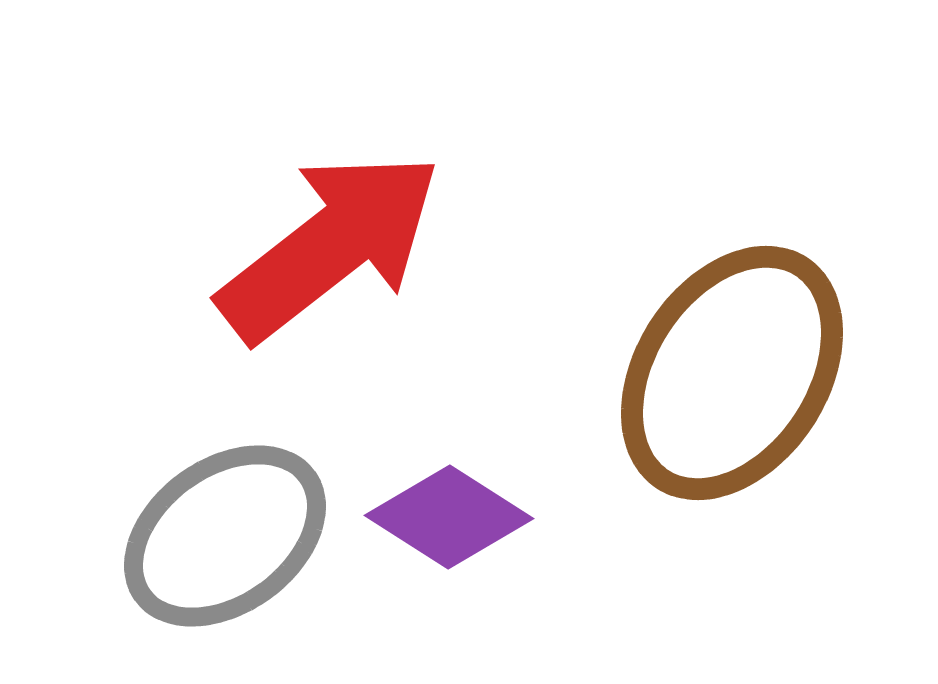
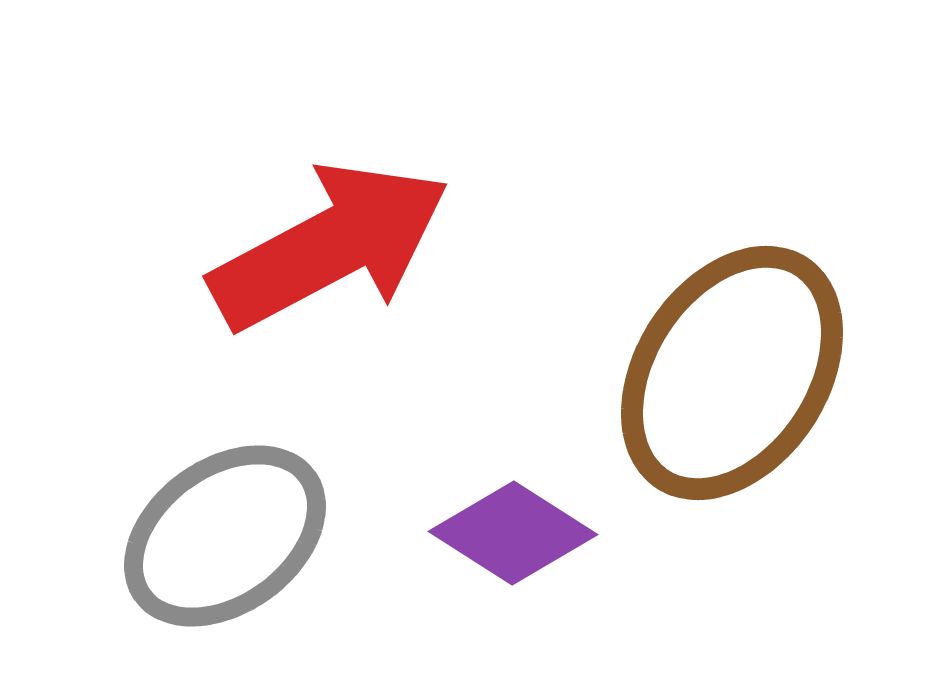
red arrow: rotated 10 degrees clockwise
purple diamond: moved 64 px right, 16 px down
